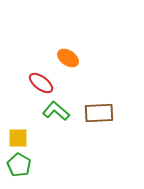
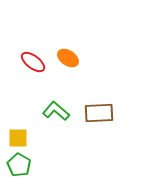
red ellipse: moved 8 px left, 21 px up
